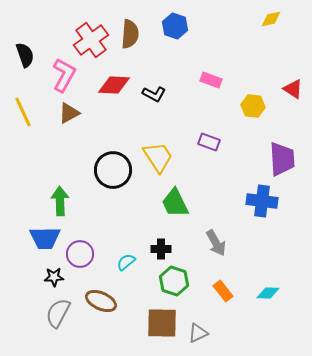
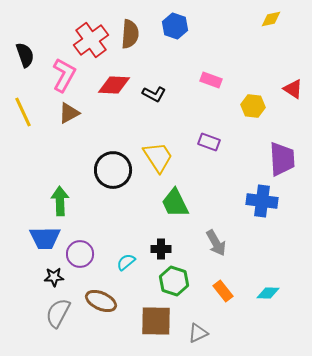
brown square: moved 6 px left, 2 px up
